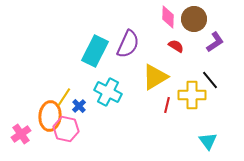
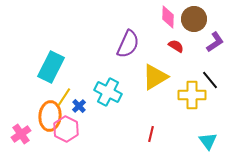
cyan rectangle: moved 44 px left, 16 px down
red line: moved 16 px left, 29 px down
pink hexagon: rotated 15 degrees clockwise
